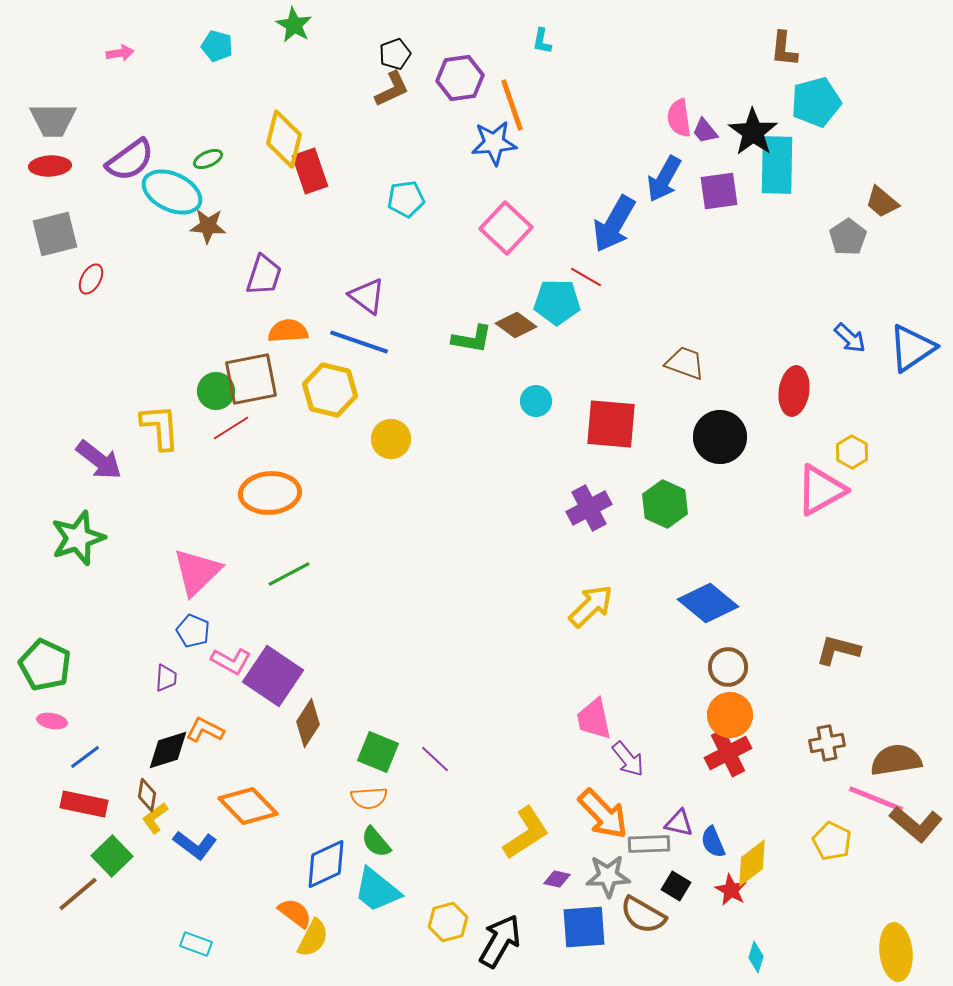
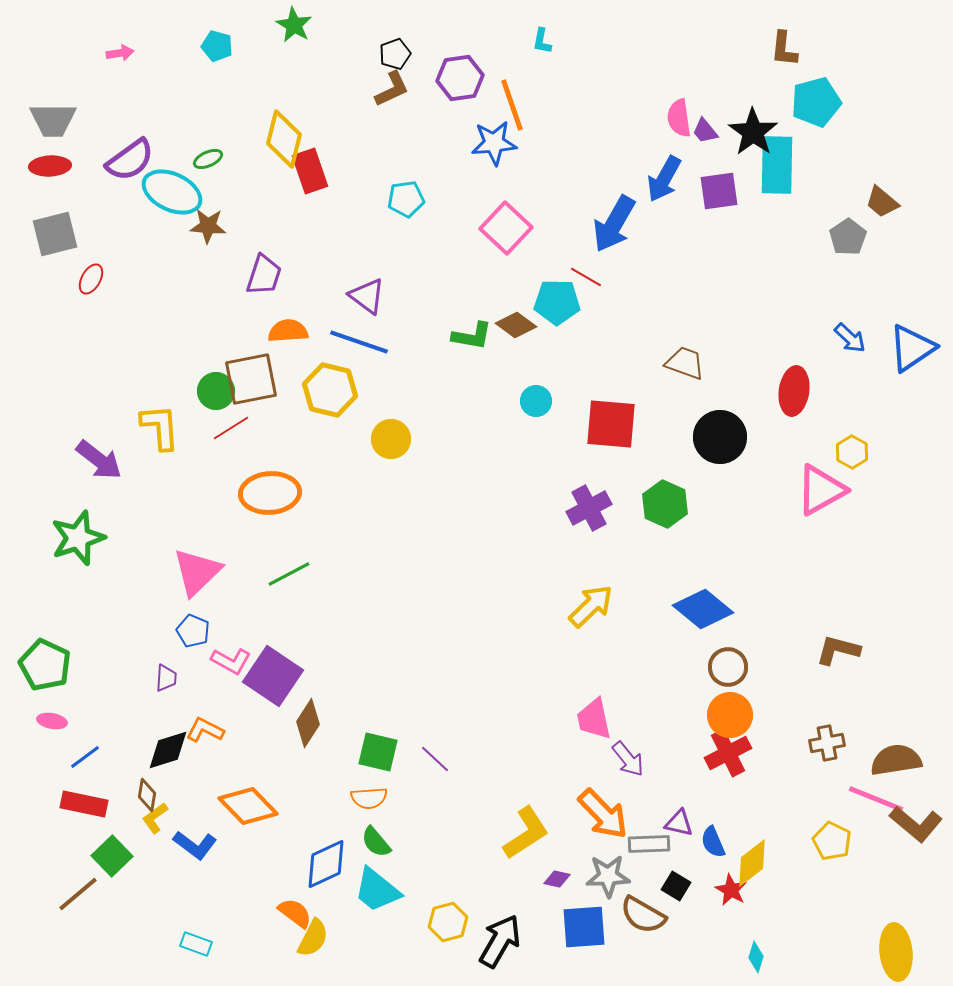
green L-shape at (472, 339): moved 3 px up
blue diamond at (708, 603): moved 5 px left, 6 px down
green square at (378, 752): rotated 9 degrees counterclockwise
